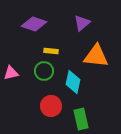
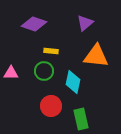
purple triangle: moved 3 px right
pink triangle: rotated 14 degrees clockwise
